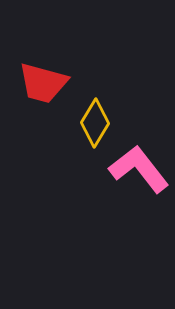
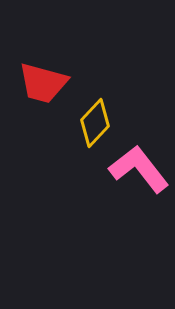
yellow diamond: rotated 12 degrees clockwise
